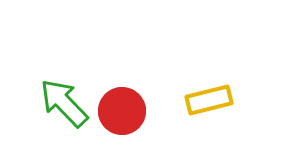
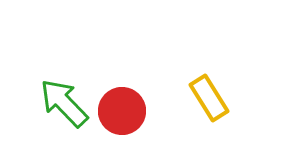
yellow rectangle: moved 2 px up; rotated 72 degrees clockwise
